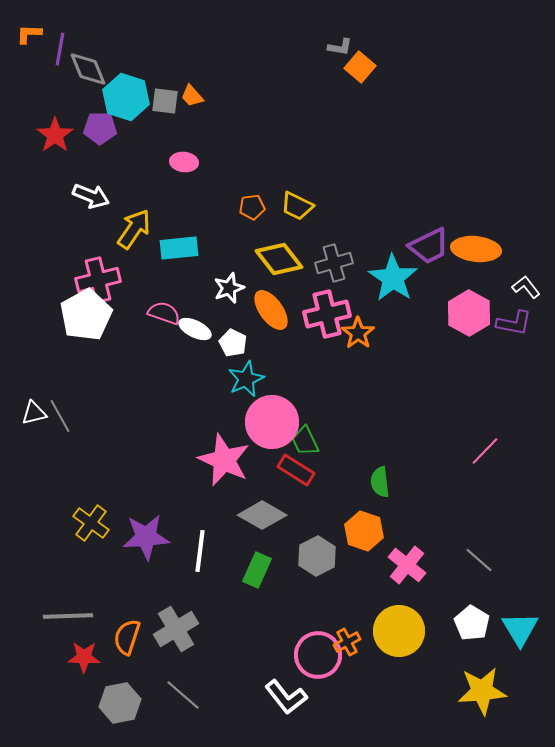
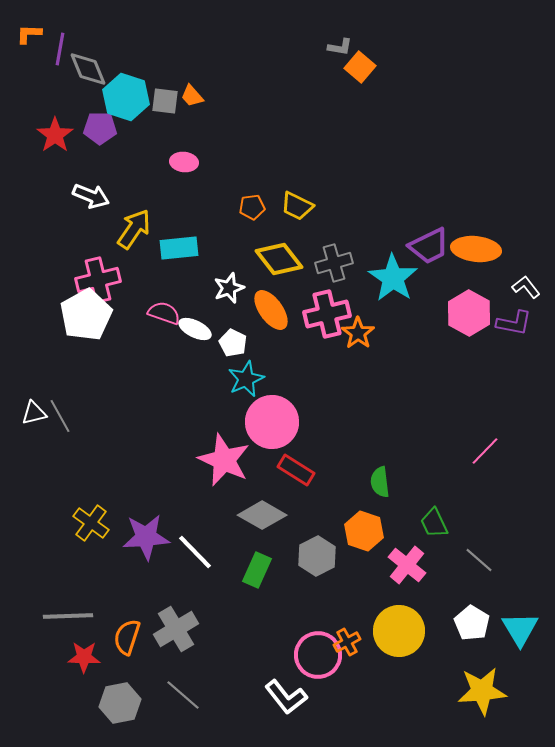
green trapezoid at (305, 441): moved 129 px right, 82 px down
white line at (200, 551): moved 5 px left, 1 px down; rotated 51 degrees counterclockwise
